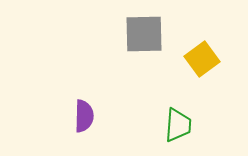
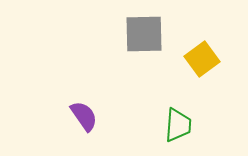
purple semicircle: rotated 36 degrees counterclockwise
